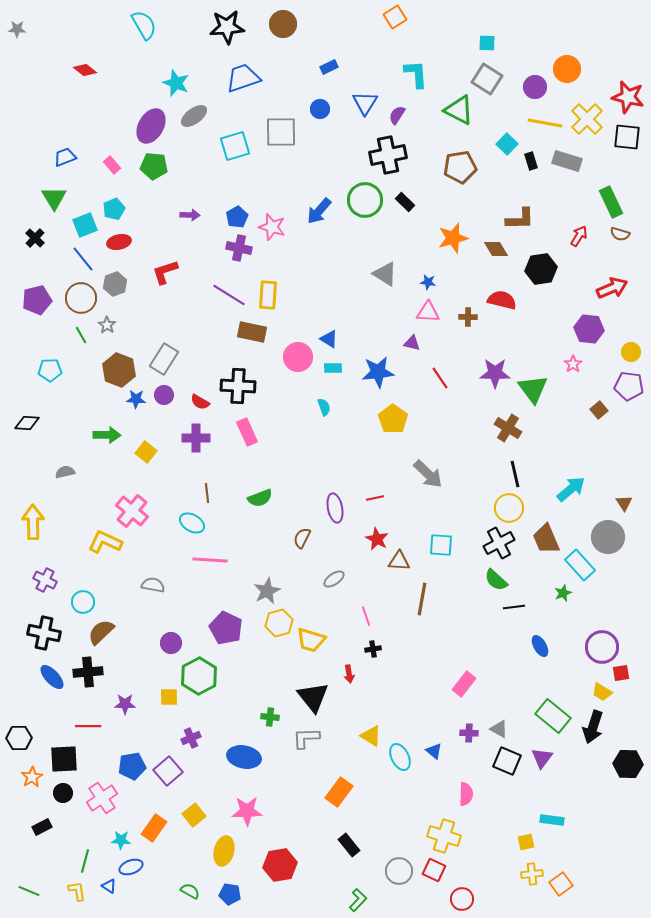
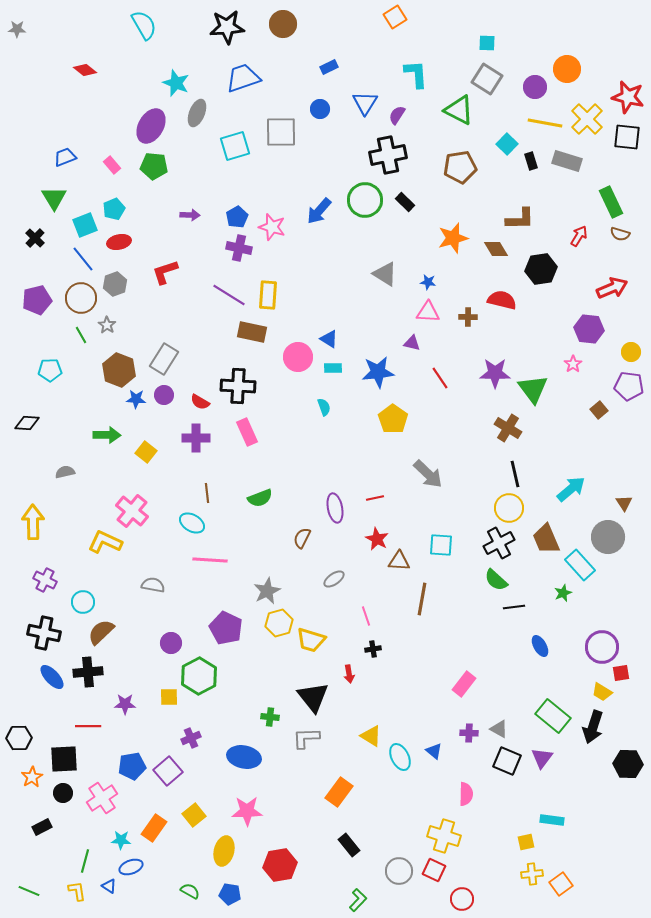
gray ellipse at (194, 116): moved 3 px right, 3 px up; rotated 32 degrees counterclockwise
